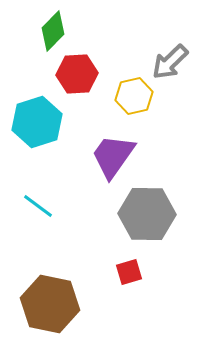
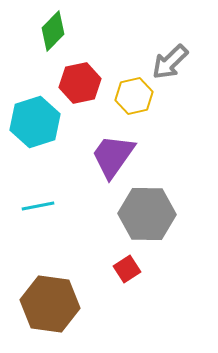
red hexagon: moved 3 px right, 9 px down; rotated 9 degrees counterclockwise
cyan hexagon: moved 2 px left
cyan line: rotated 48 degrees counterclockwise
red square: moved 2 px left, 3 px up; rotated 16 degrees counterclockwise
brown hexagon: rotated 4 degrees counterclockwise
